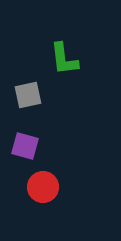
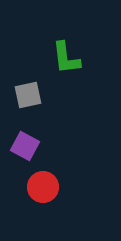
green L-shape: moved 2 px right, 1 px up
purple square: rotated 12 degrees clockwise
